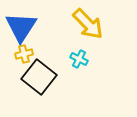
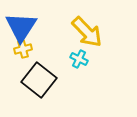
yellow arrow: moved 1 px left, 8 px down
yellow cross: moved 1 px left, 5 px up
black square: moved 3 px down
